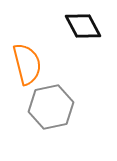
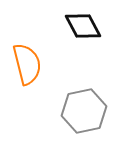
gray hexagon: moved 33 px right, 4 px down
